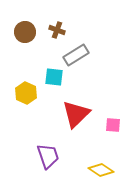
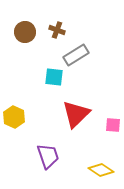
yellow hexagon: moved 12 px left, 24 px down
